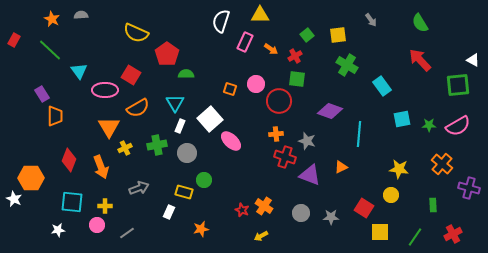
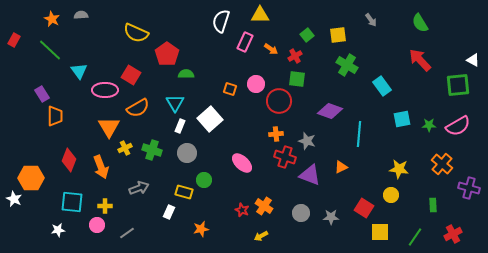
pink ellipse at (231, 141): moved 11 px right, 22 px down
green cross at (157, 145): moved 5 px left, 5 px down; rotated 30 degrees clockwise
